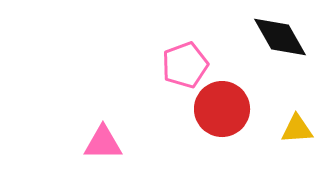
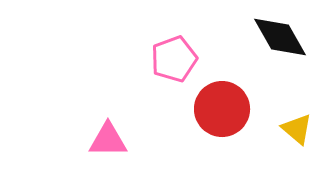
pink pentagon: moved 11 px left, 6 px up
yellow triangle: rotated 44 degrees clockwise
pink triangle: moved 5 px right, 3 px up
